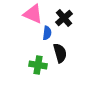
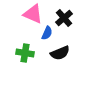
blue semicircle: rotated 16 degrees clockwise
black semicircle: rotated 84 degrees clockwise
green cross: moved 13 px left, 12 px up
